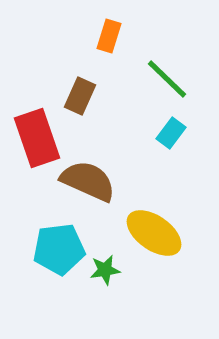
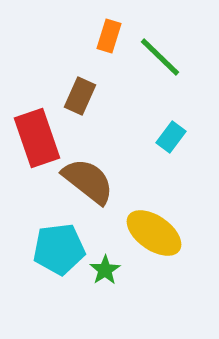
green line: moved 7 px left, 22 px up
cyan rectangle: moved 4 px down
brown semicircle: rotated 14 degrees clockwise
green star: rotated 24 degrees counterclockwise
